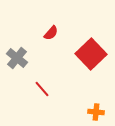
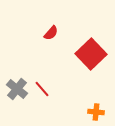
gray cross: moved 31 px down
